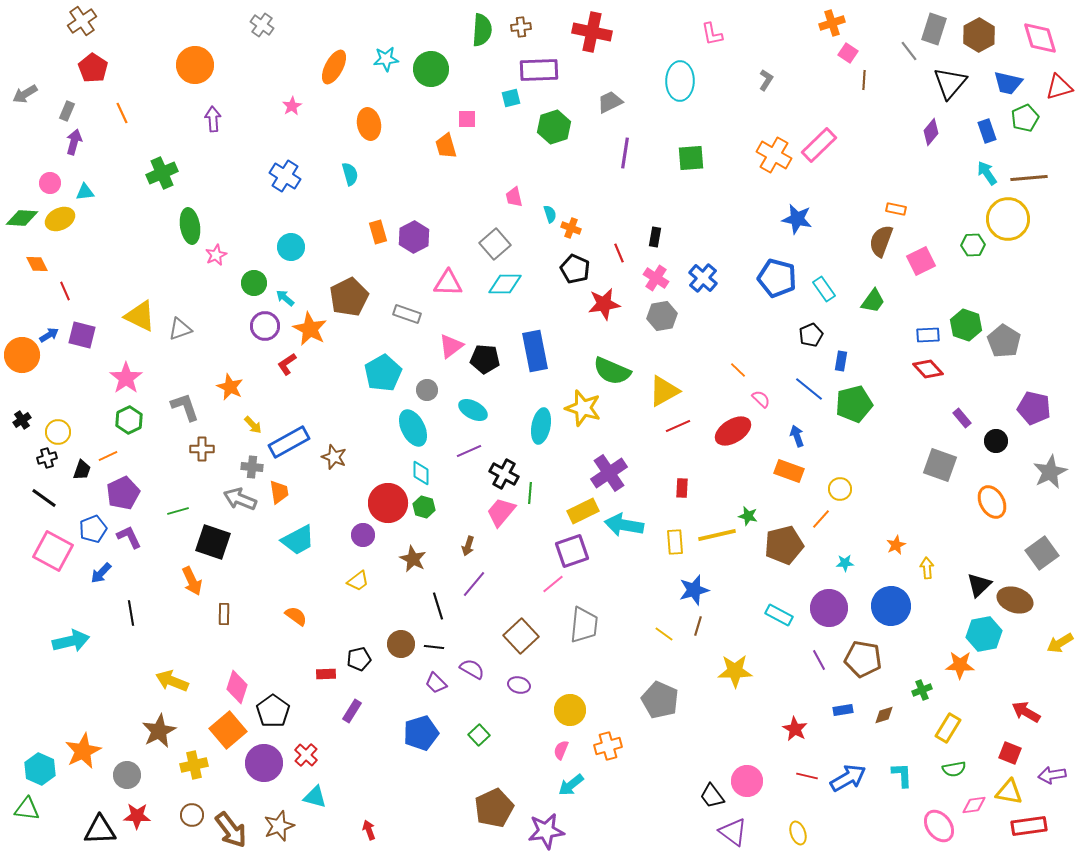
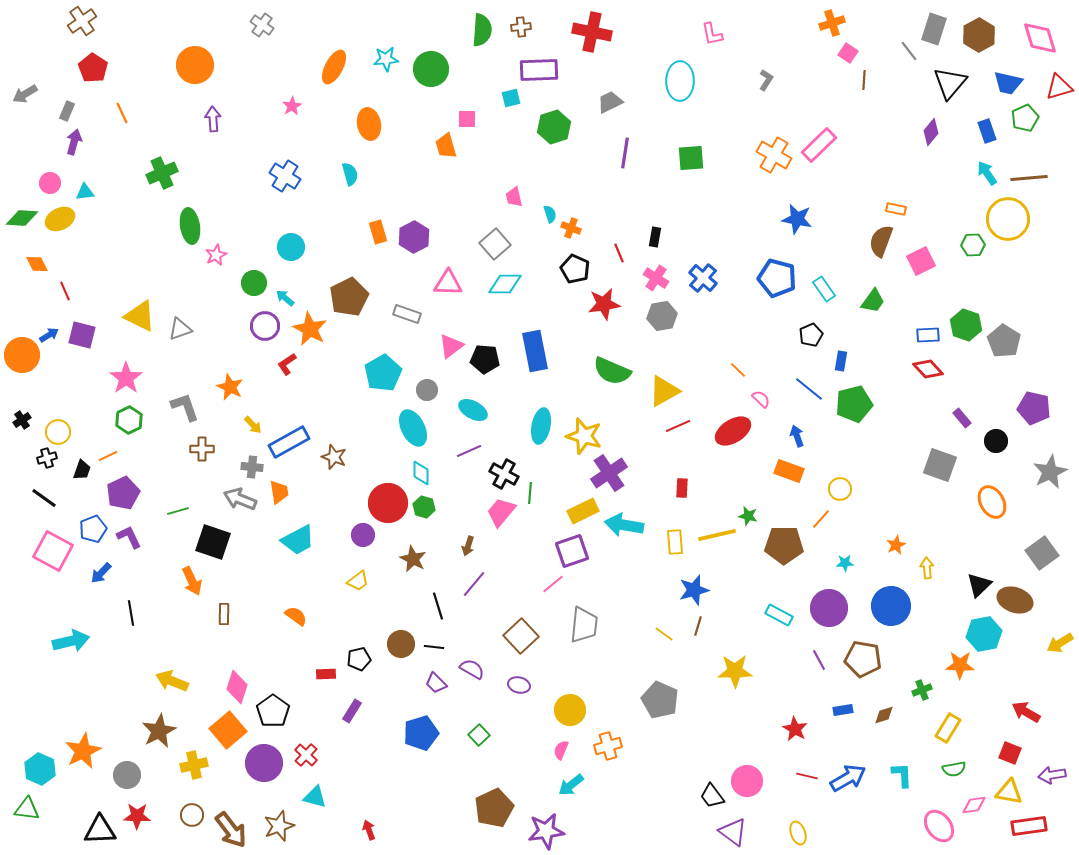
yellow star at (583, 408): moved 1 px right, 28 px down
brown pentagon at (784, 545): rotated 15 degrees clockwise
